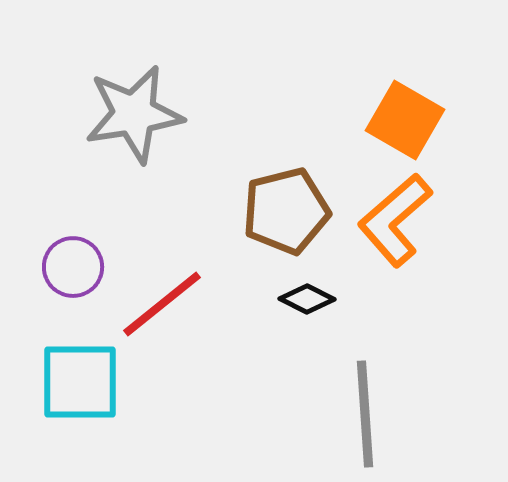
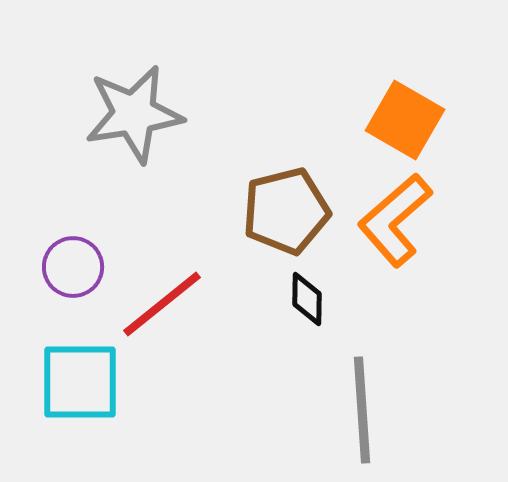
black diamond: rotated 64 degrees clockwise
gray line: moved 3 px left, 4 px up
